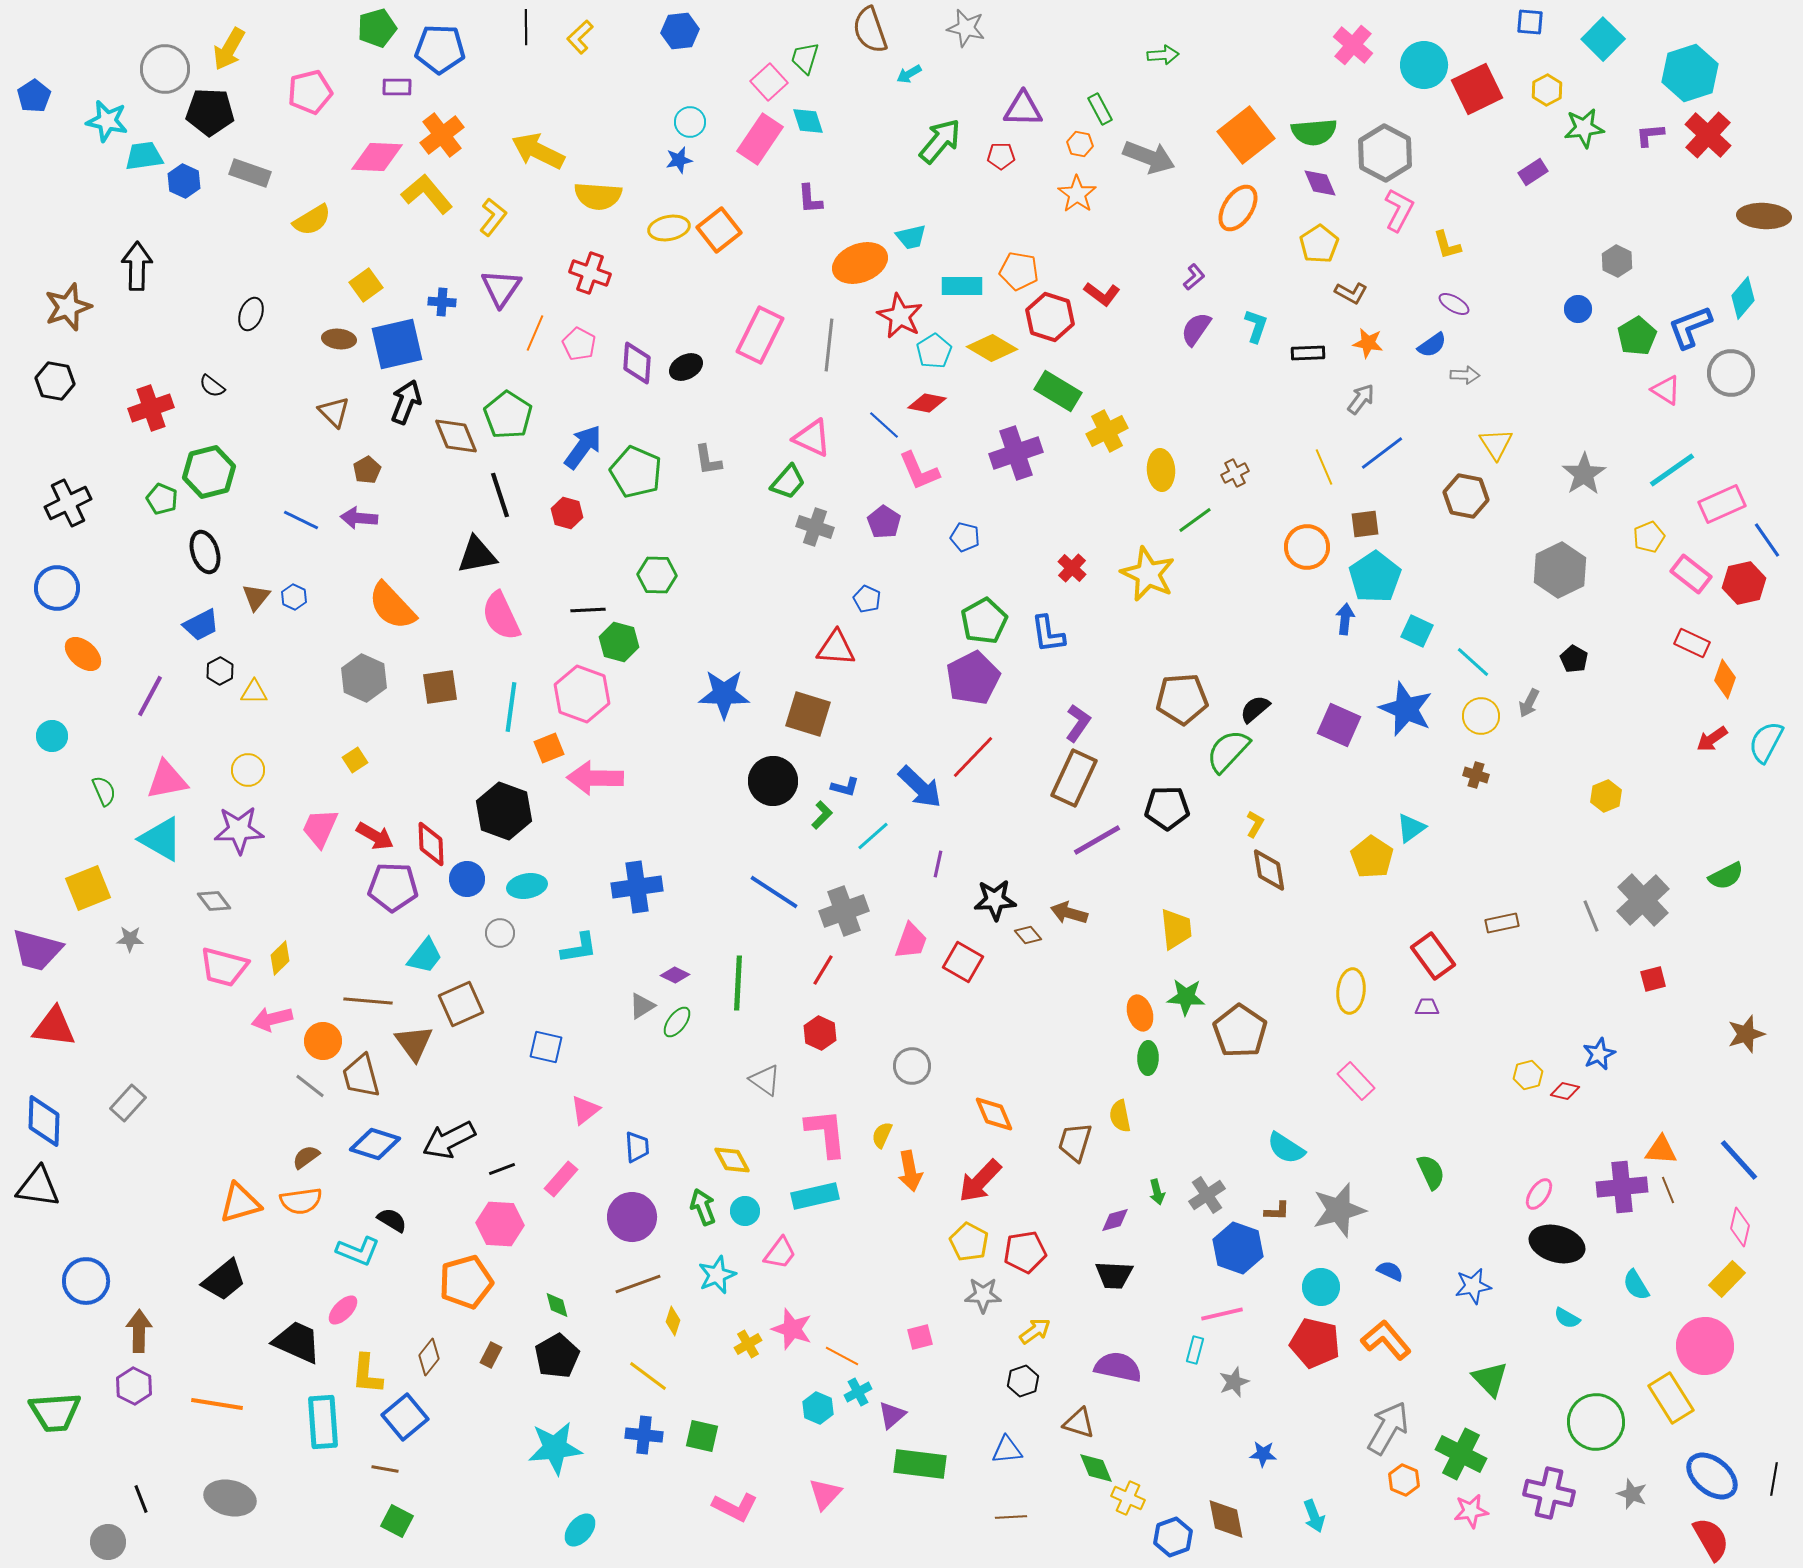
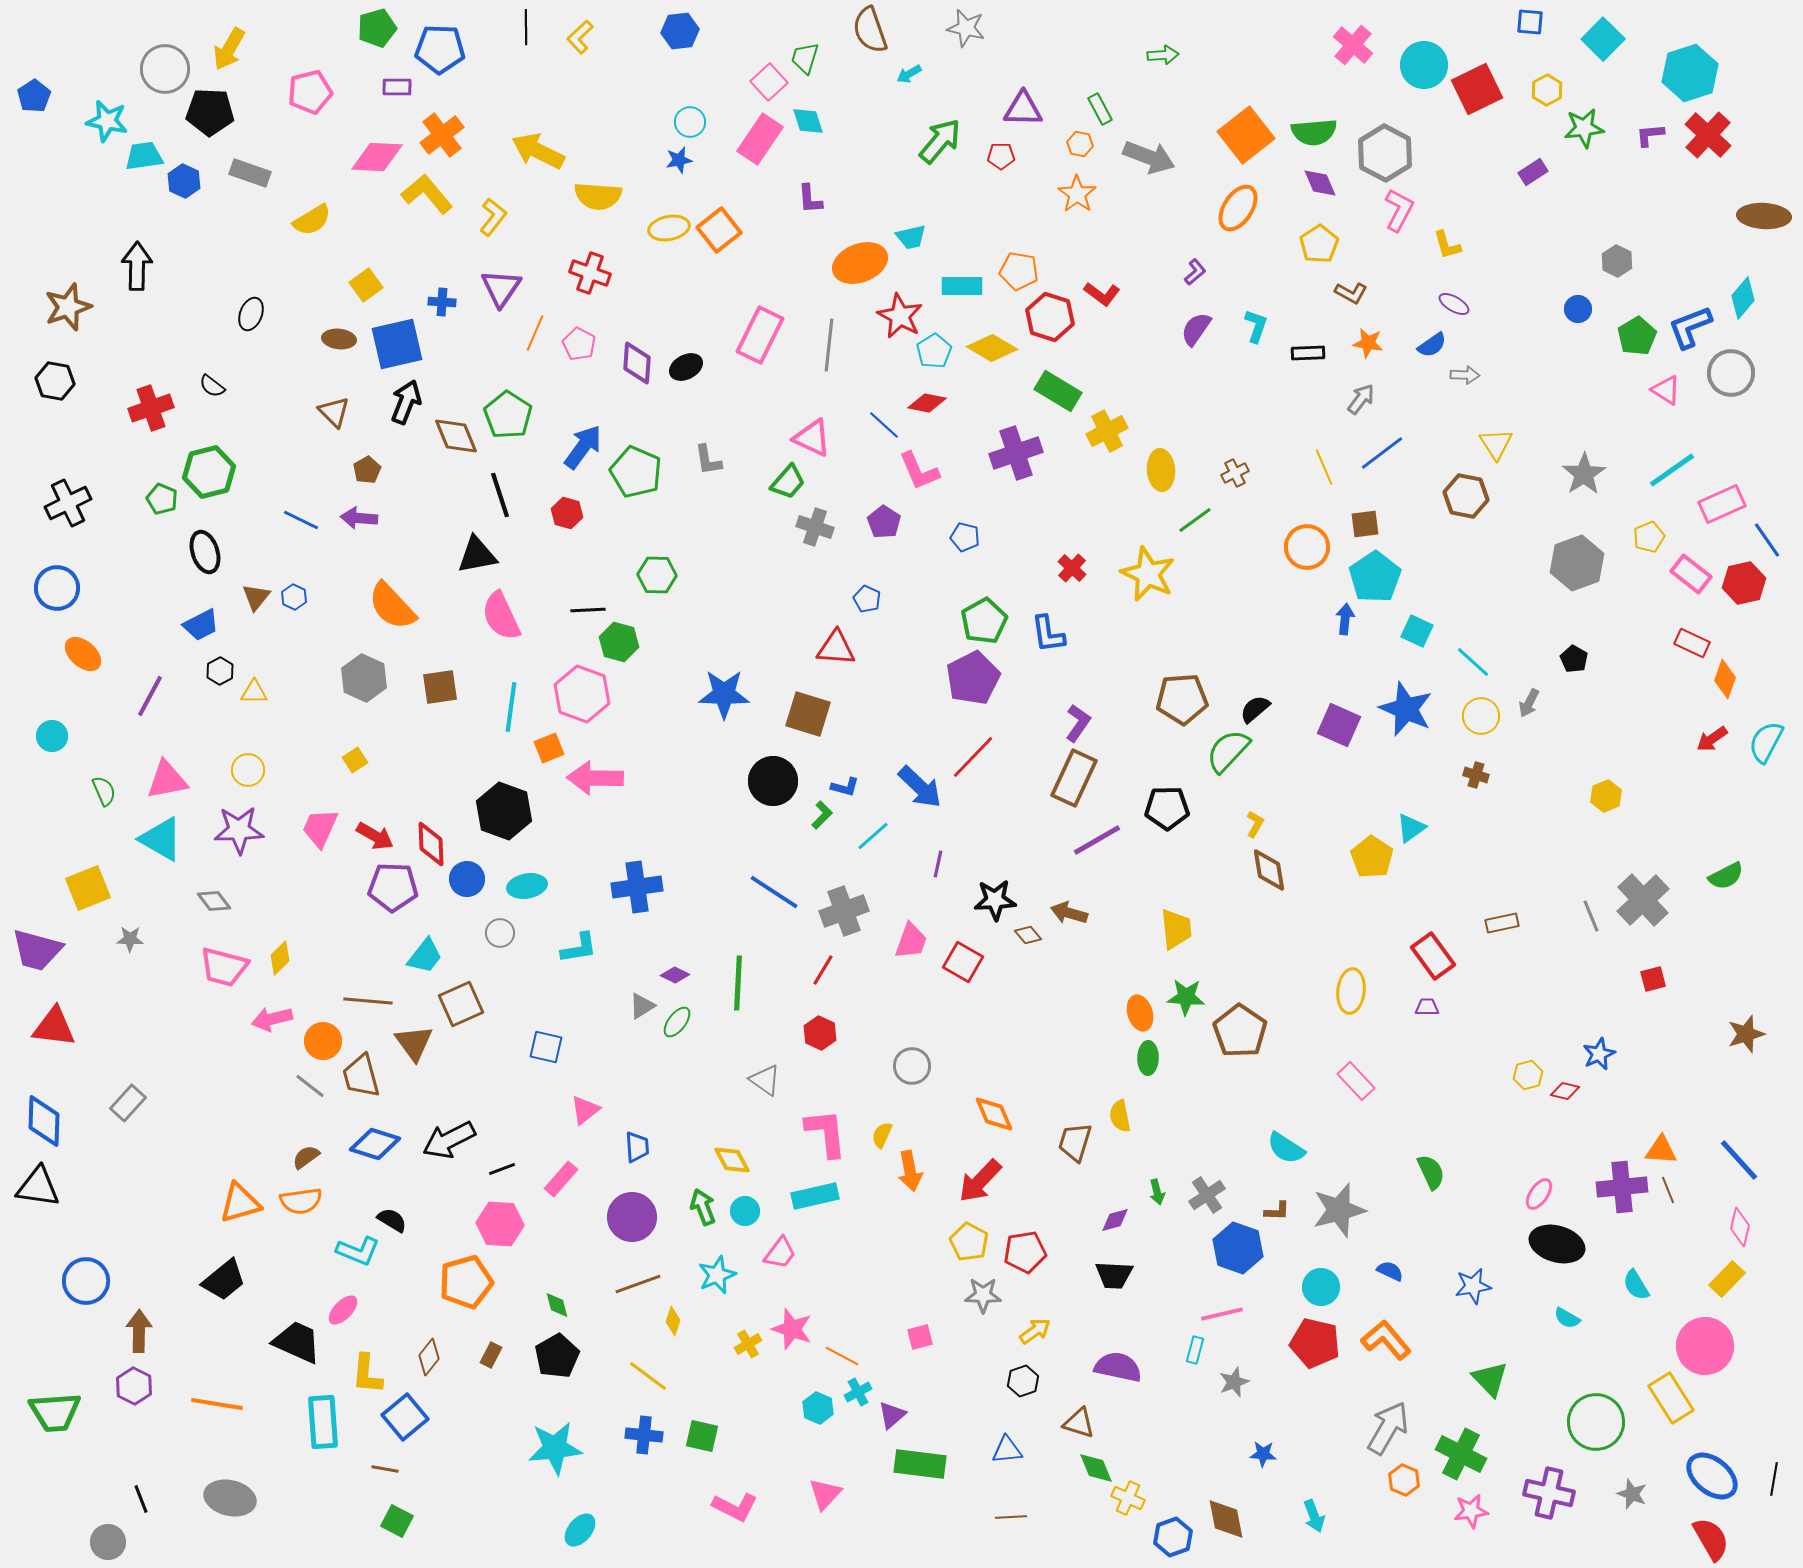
purple L-shape at (1194, 277): moved 1 px right, 5 px up
gray hexagon at (1560, 570): moved 17 px right, 7 px up; rotated 6 degrees clockwise
